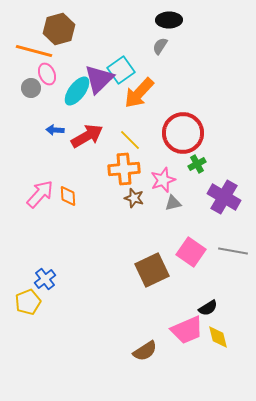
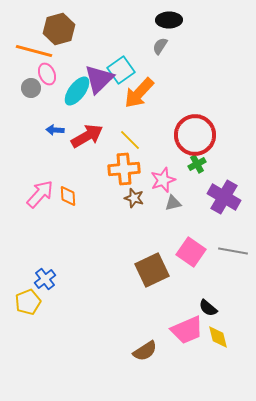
red circle: moved 12 px right, 2 px down
black semicircle: rotated 72 degrees clockwise
